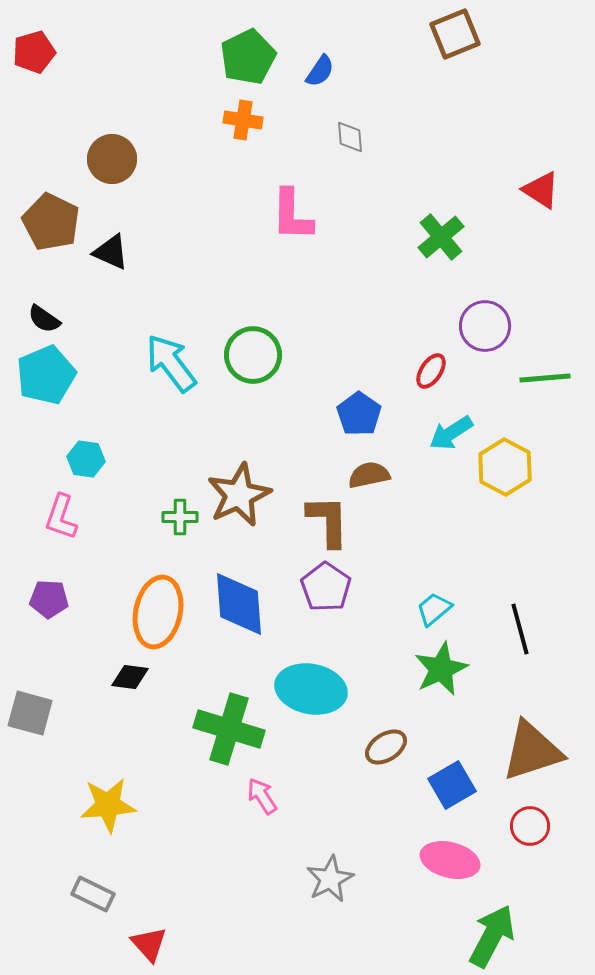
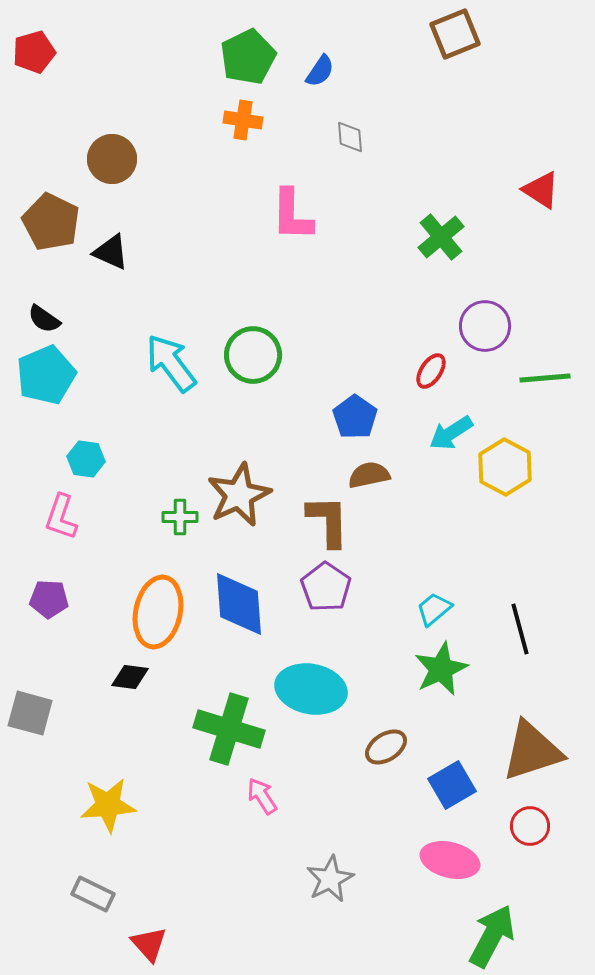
blue pentagon at (359, 414): moved 4 px left, 3 px down
